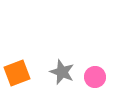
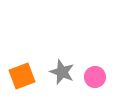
orange square: moved 5 px right, 3 px down
